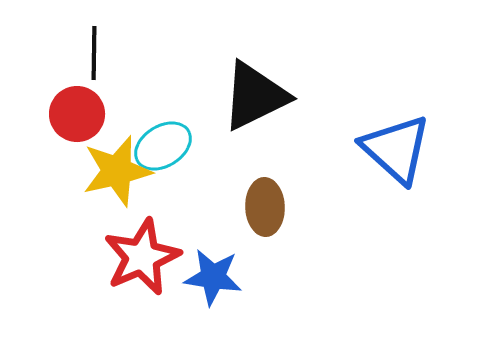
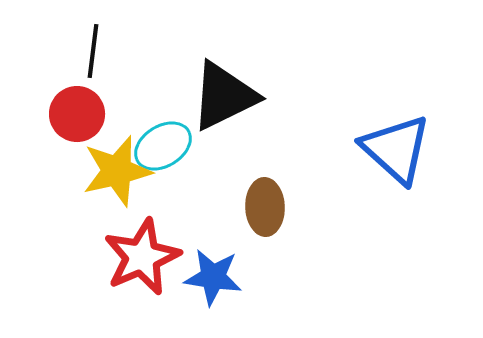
black line: moved 1 px left, 2 px up; rotated 6 degrees clockwise
black triangle: moved 31 px left
